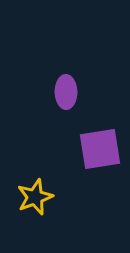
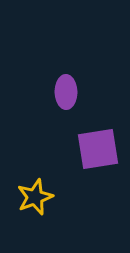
purple square: moved 2 px left
